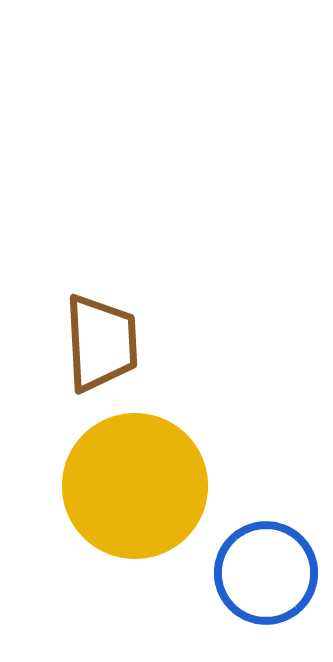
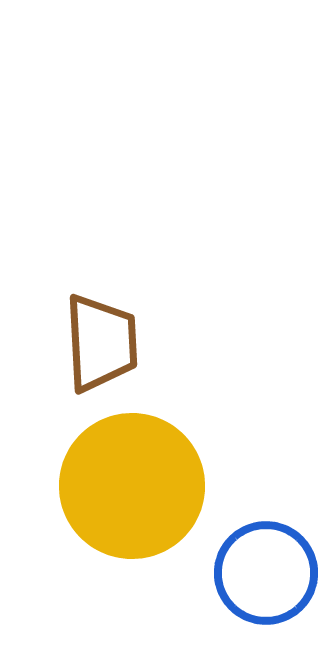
yellow circle: moved 3 px left
